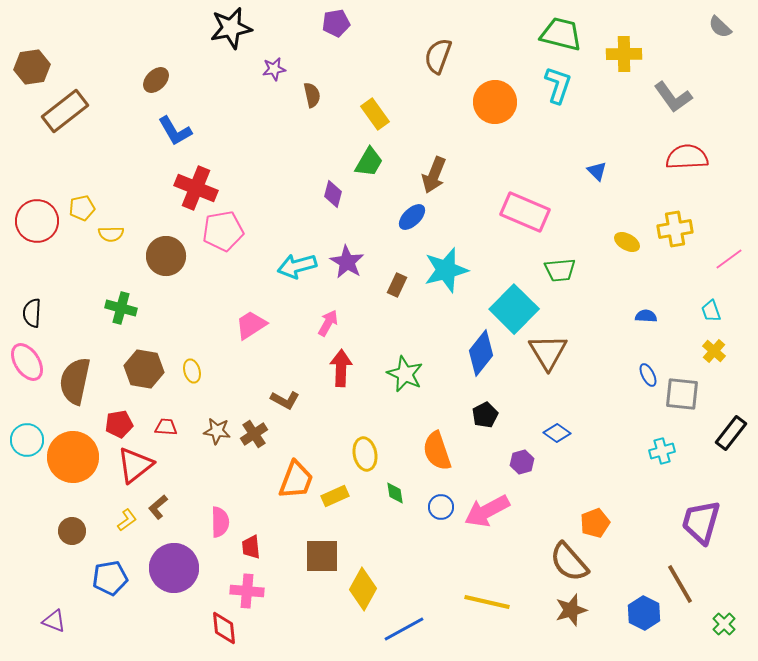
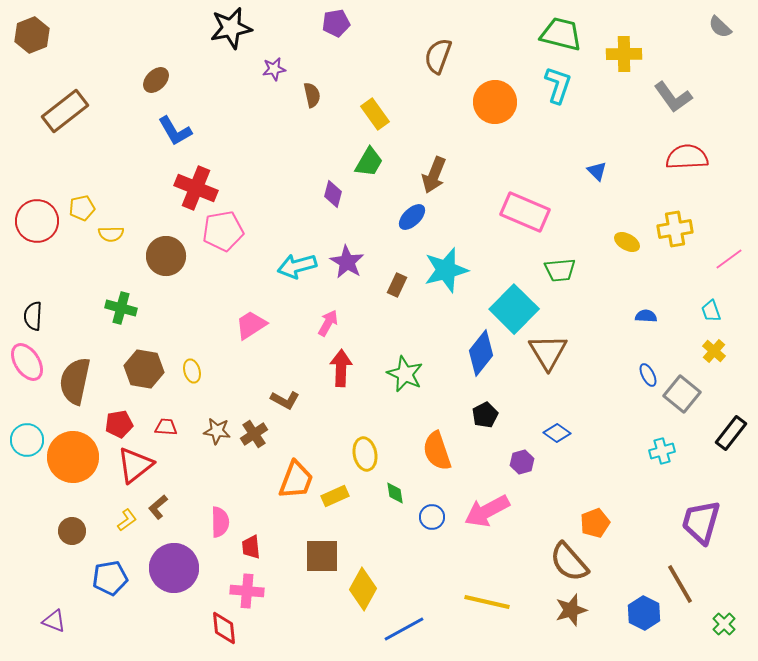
brown hexagon at (32, 67): moved 32 px up; rotated 12 degrees counterclockwise
black semicircle at (32, 313): moved 1 px right, 3 px down
gray square at (682, 394): rotated 33 degrees clockwise
blue circle at (441, 507): moved 9 px left, 10 px down
